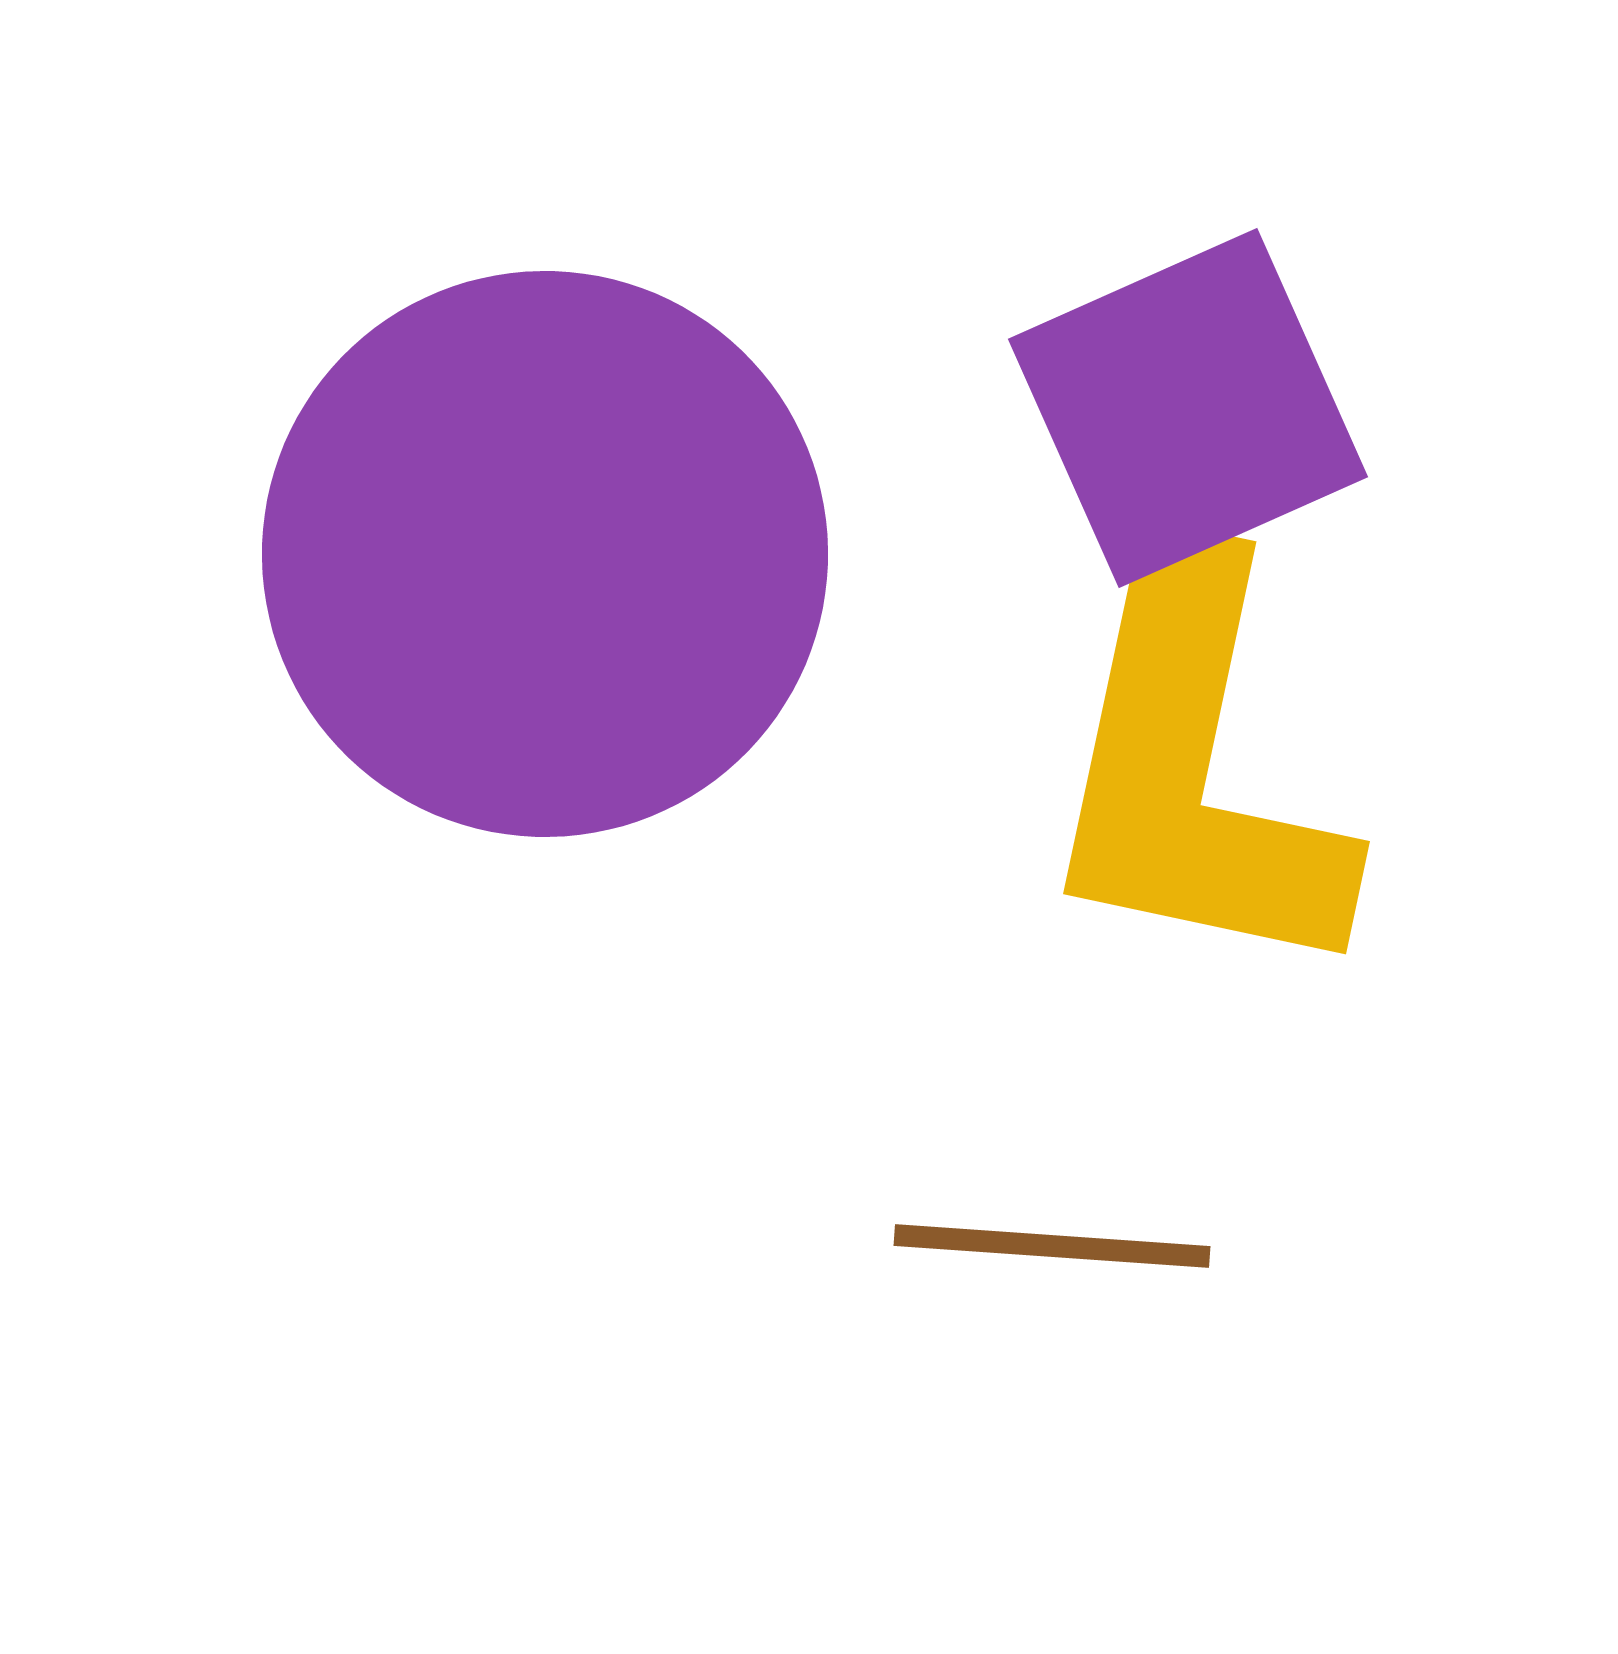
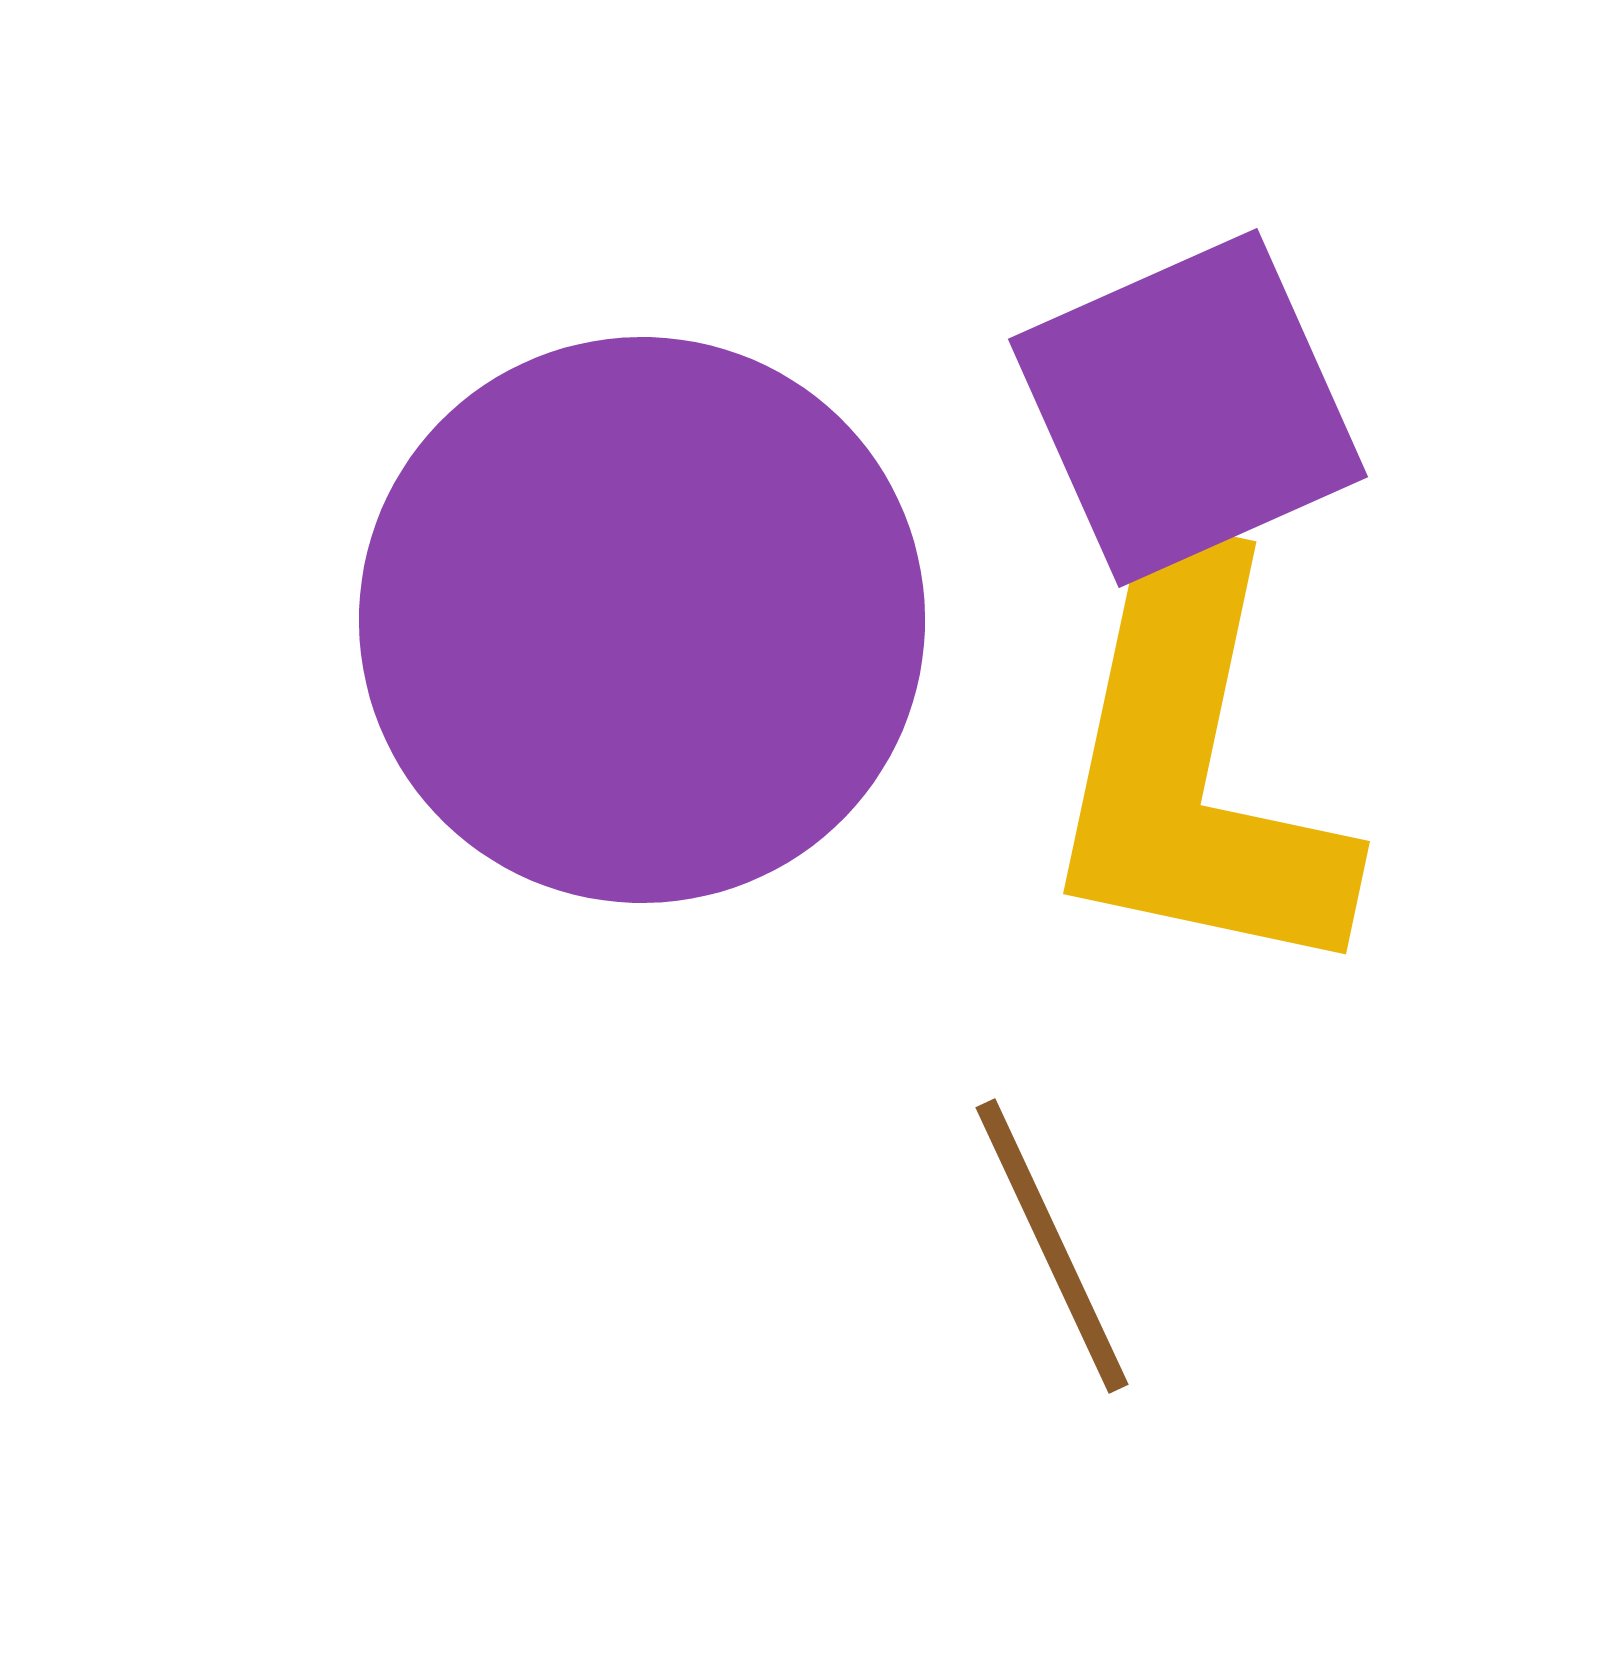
purple circle: moved 97 px right, 66 px down
brown line: rotated 61 degrees clockwise
